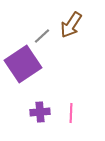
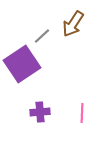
brown arrow: moved 2 px right, 1 px up
purple square: moved 1 px left
pink line: moved 11 px right
